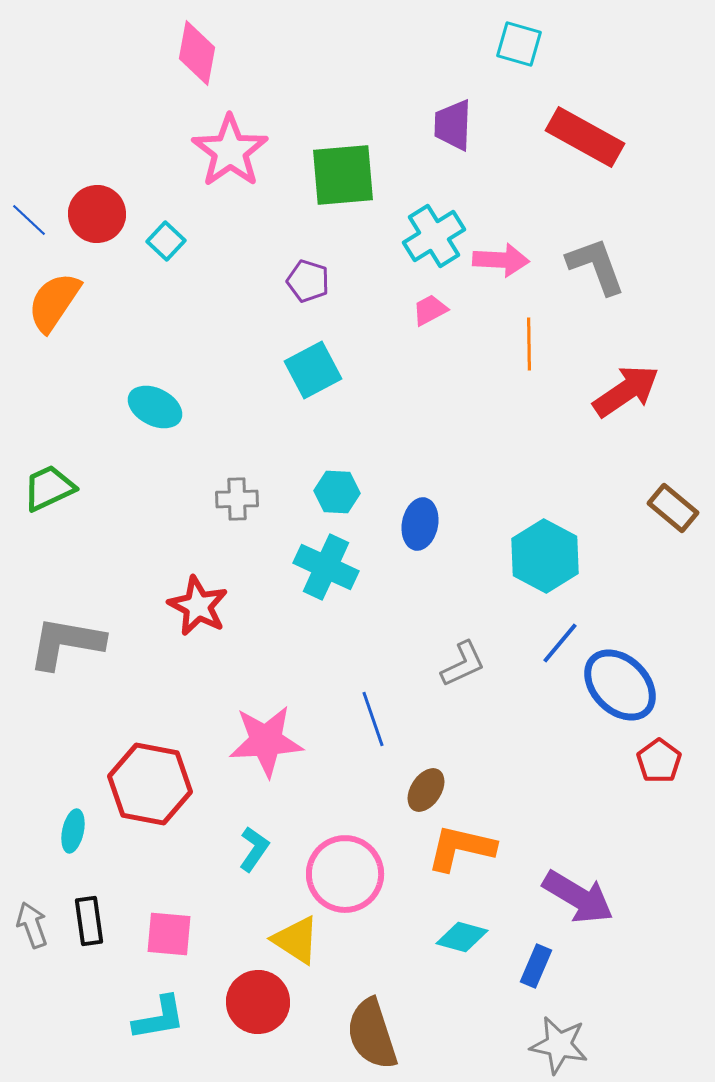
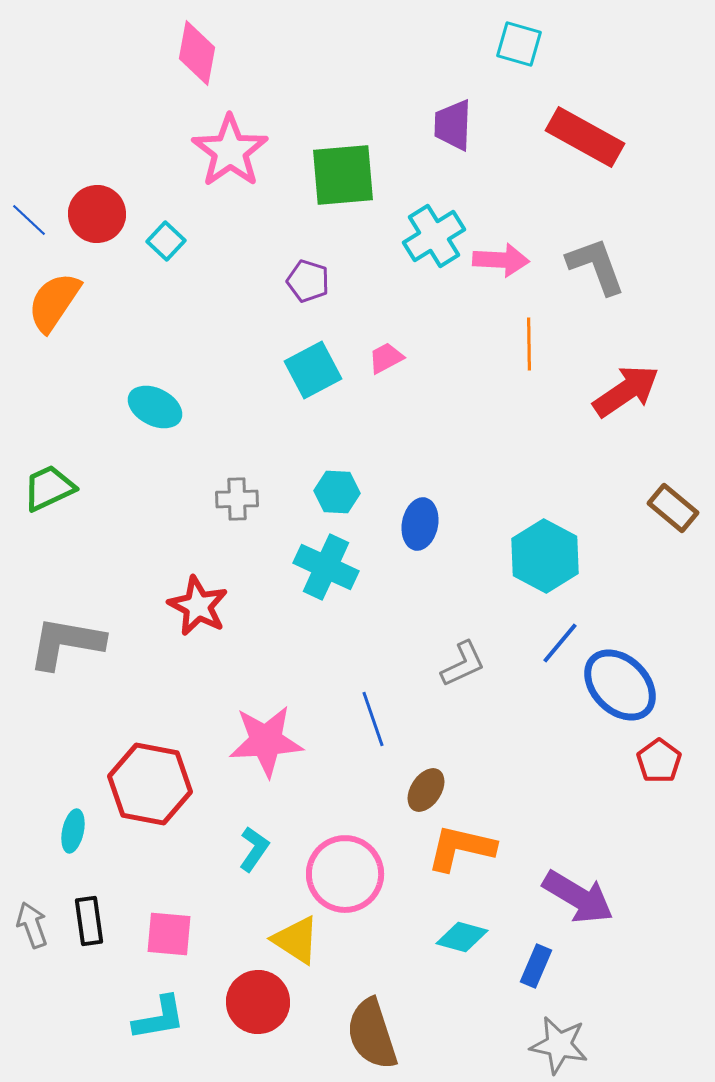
pink trapezoid at (430, 310): moved 44 px left, 48 px down
